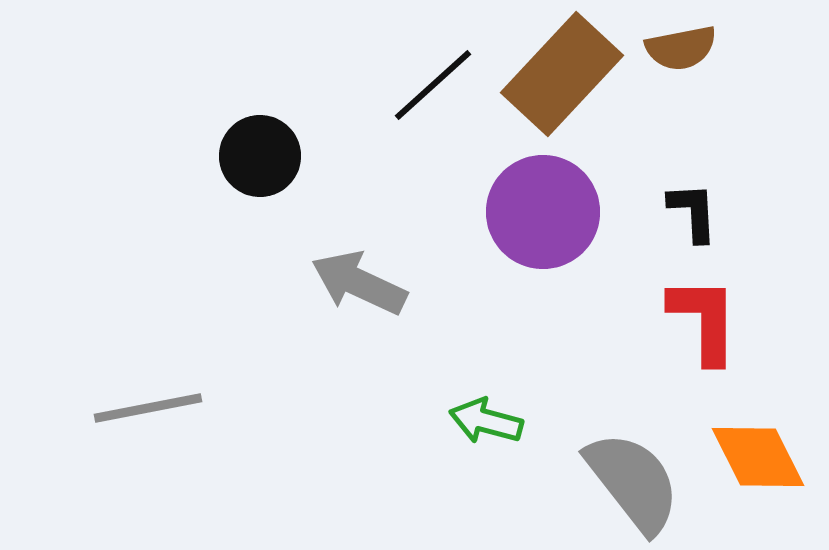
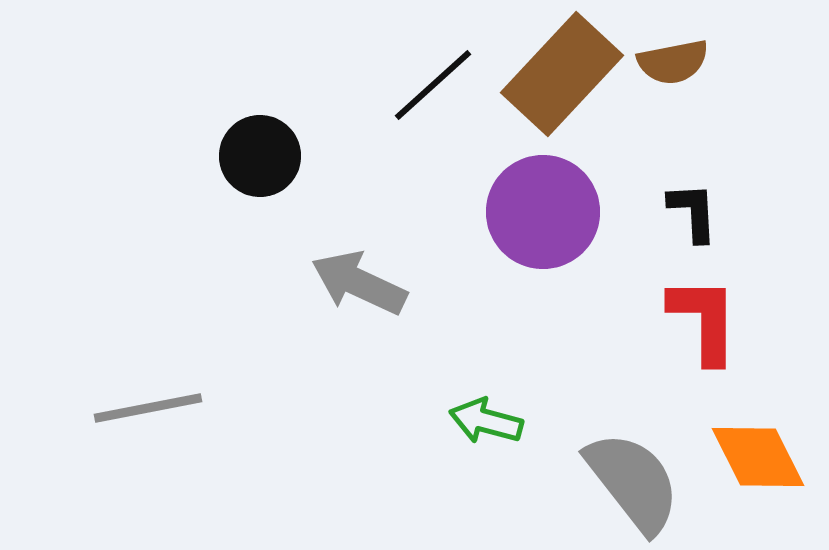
brown semicircle: moved 8 px left, 14 px down
